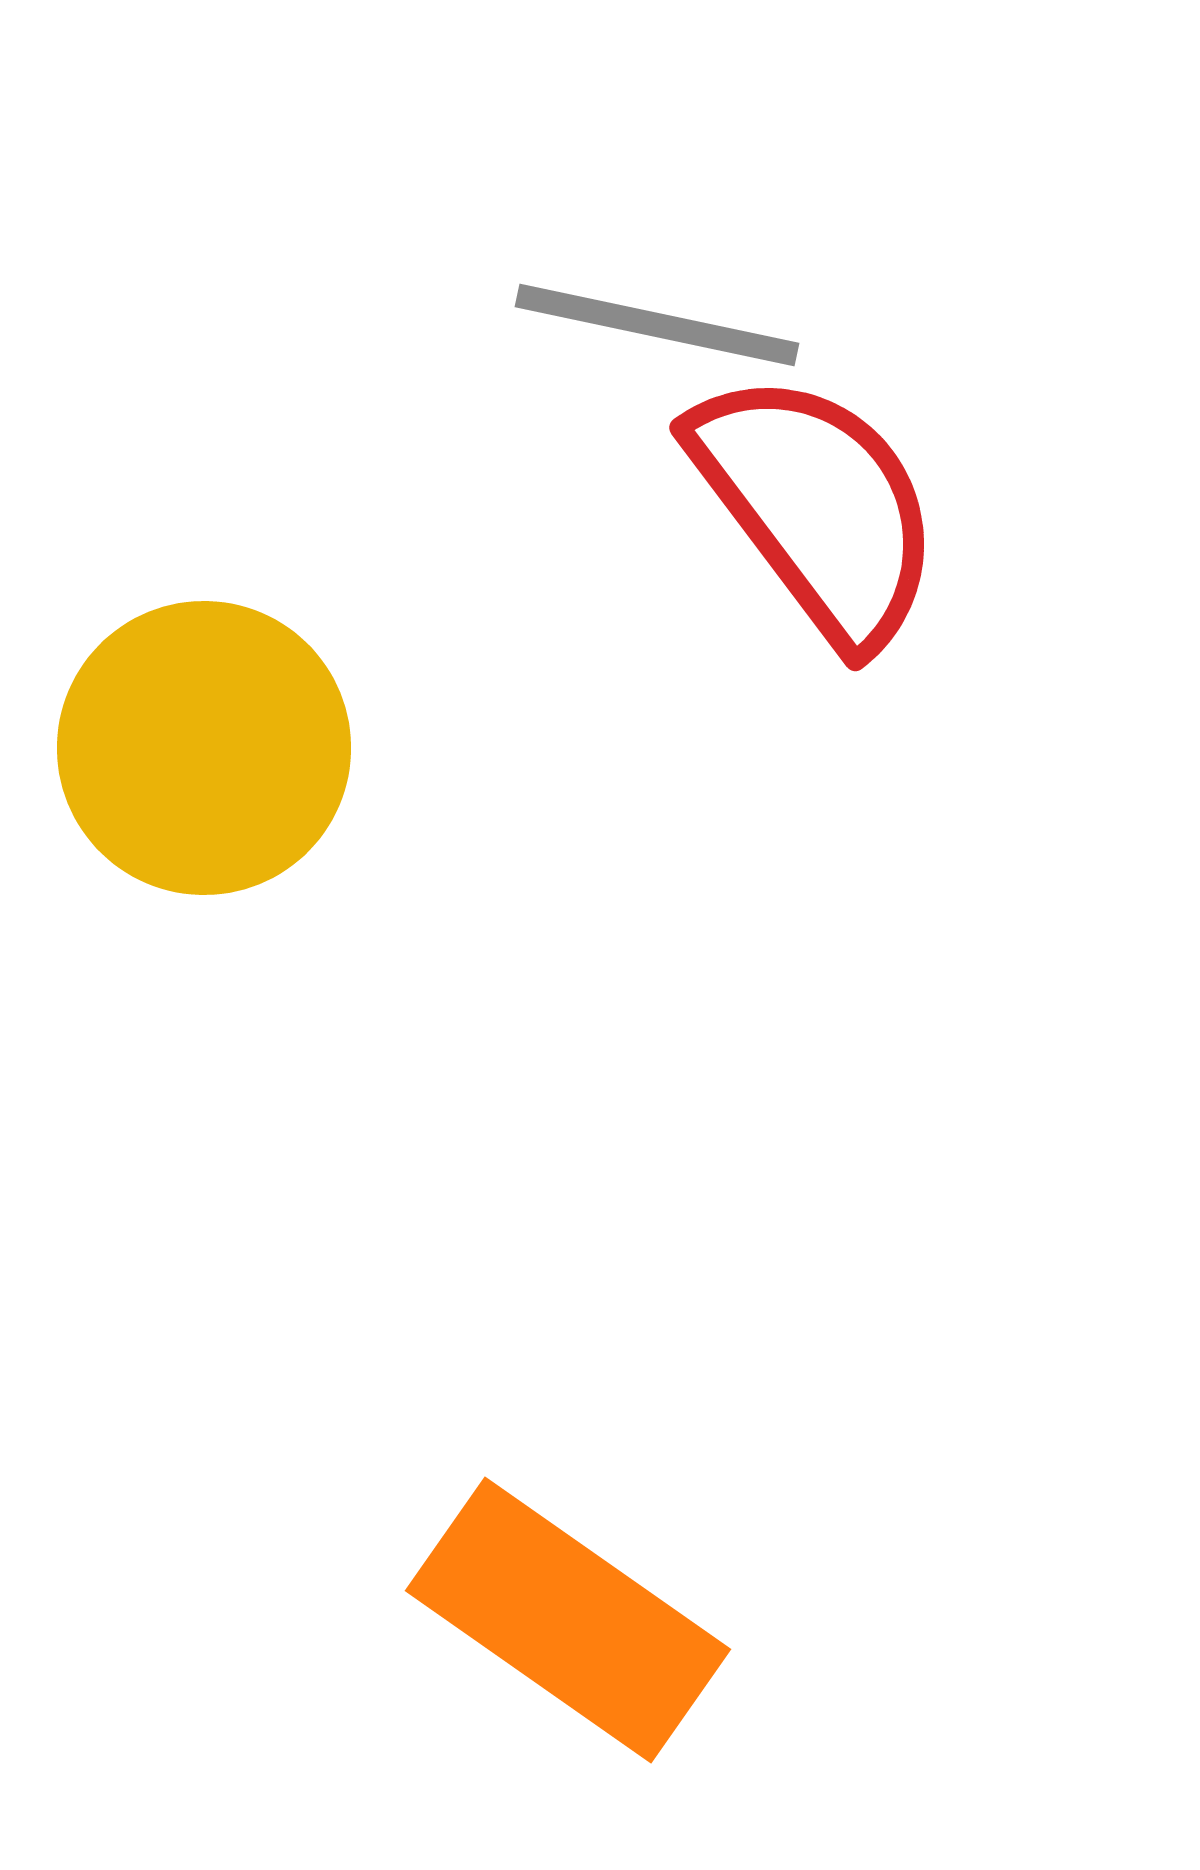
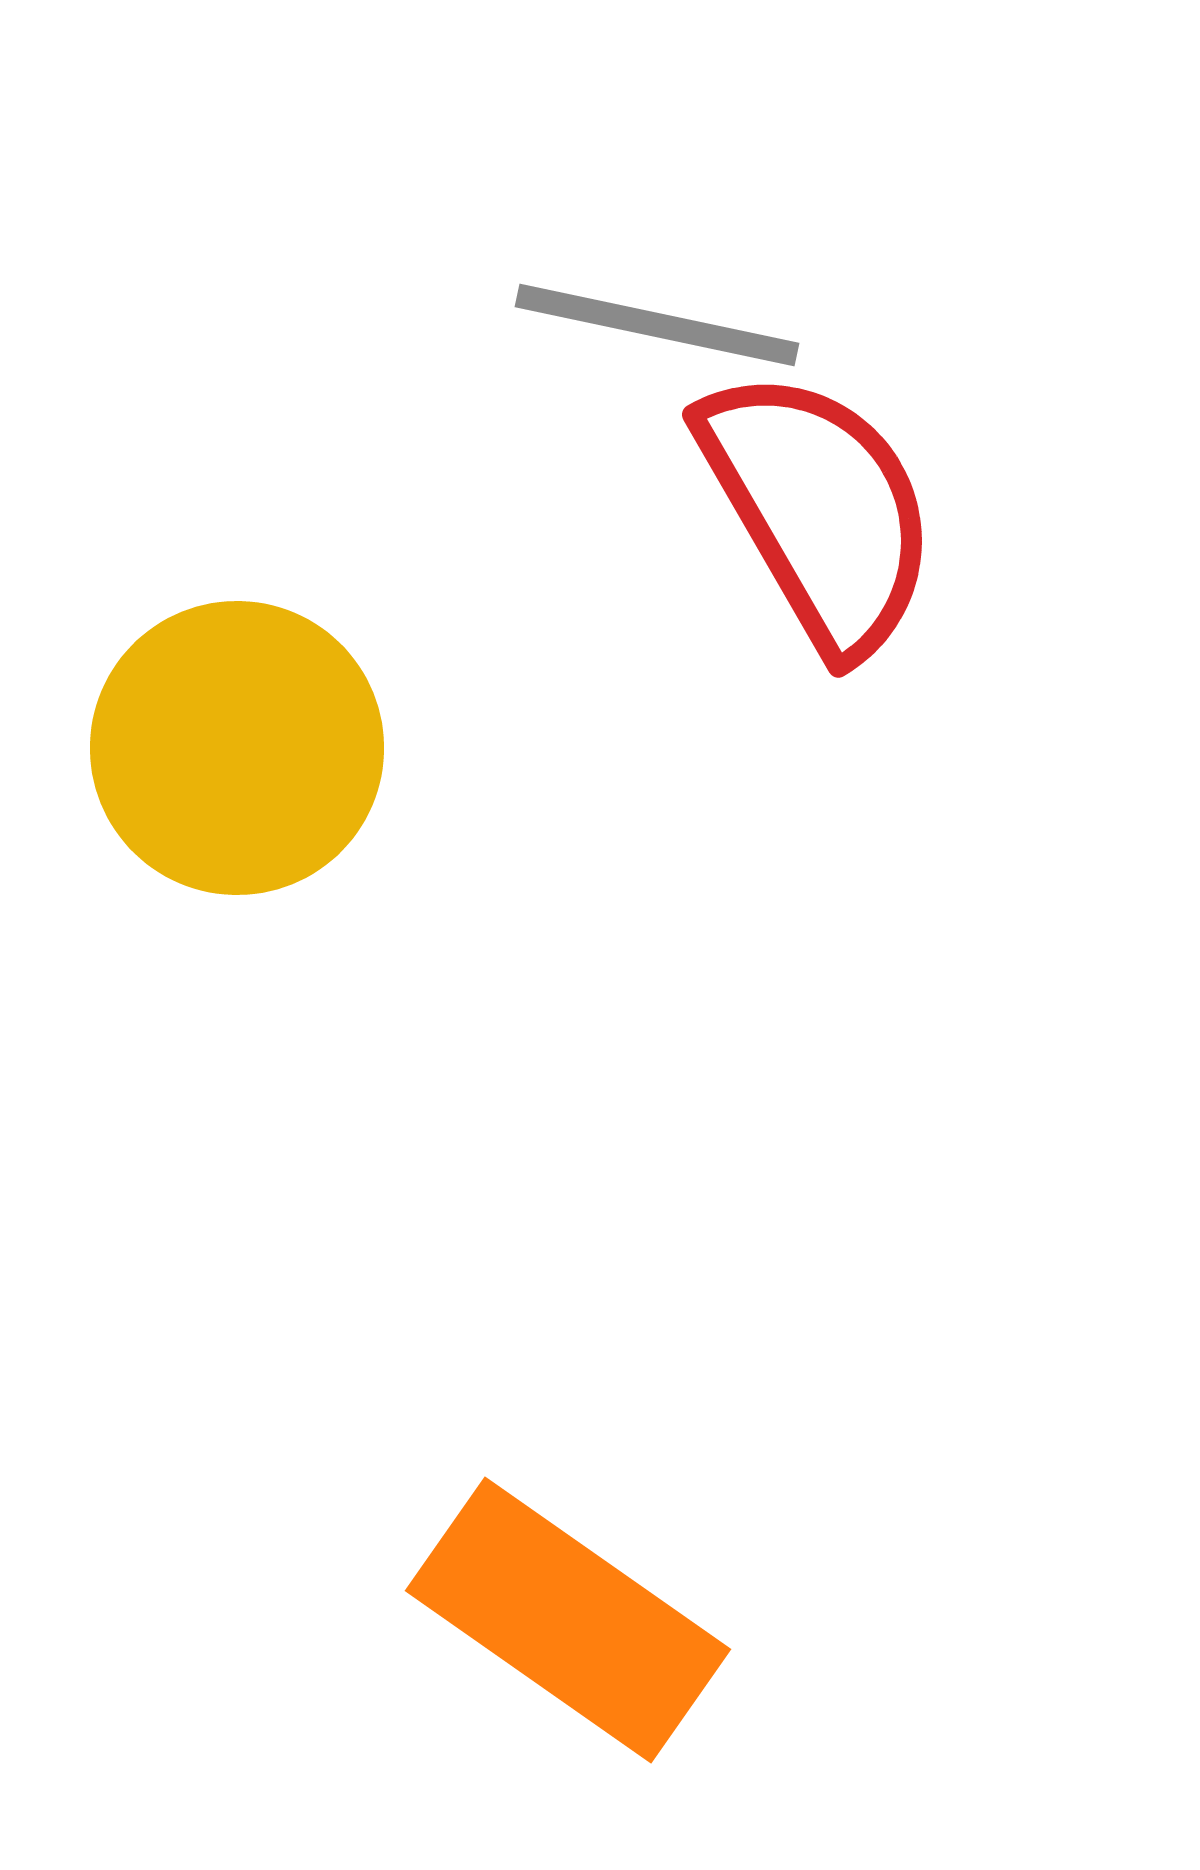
red semicircle: moved 2 px right, 3 px down; rotated 7 degrees clockwise
yellow circle: moved 33 px right
